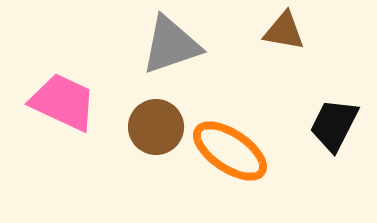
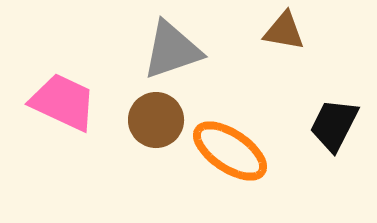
gray triangle: moved 1 px right, 5 px down
brown circle: moved 7 px up
